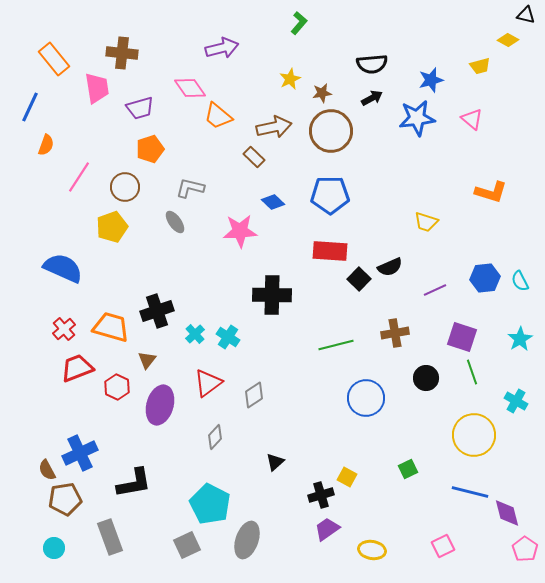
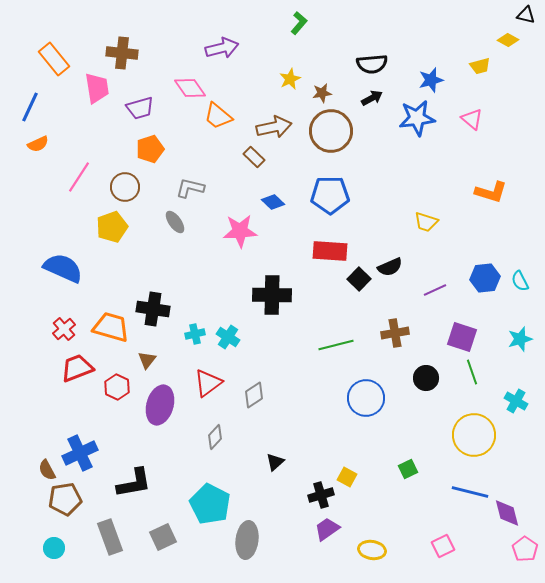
orange semicircle at (46, 145): moved 8 px left, 1 px up; rotated 45 degrees clockwise
black cross at (157, 311): moved 4 px left, 2 px up; rotated 28 degrees clockwise
cyan cross at (195, 334): rotated 30 degrees clockwise
cyan star at (520, 339): rotated 15 degrees clockwise
gray ellipse at (247, 540): rotated 12 degrees counterclockwise
gray square at (187, 545): moved 24 px left, 8 px up
